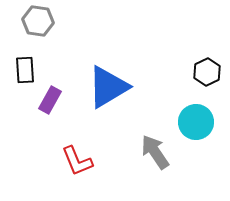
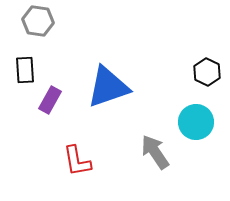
black hexagon: rotated 8 degrees counterclockwise
blue triangle: rotated 12 degrees clockwise
red L-shape: rotated 12 degrees clockwise
